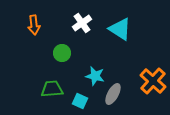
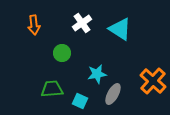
cyan star: moved 2 px right, 2 px up; rotated 24 degrees counterclockwise
